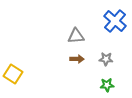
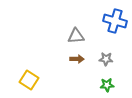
blue cross: rotated 25 degrees counterclockwise
yellow square: moved 16 px right, 6 px down
